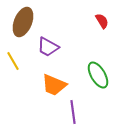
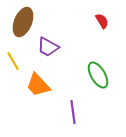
orange trapezoid: moved 16 px left; rotated 24 degrees clockwise
